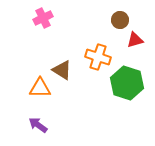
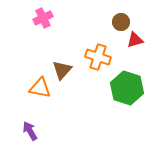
brown circle: moved 1 px right, 2 px down
brown triangle: rotated 40 degrees clockwise
green hexagon: moved 5 px down
orange triangle: rotated 10 degrees clockwise
purple arrow: moved 8 px left, 6 px down; rotated 24 degrees clockwise
